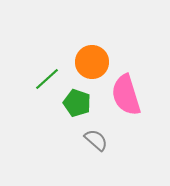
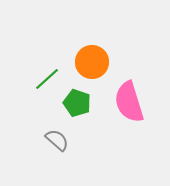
pink semicircle: moved 3 px right, 7 px down
gray semicircle: moved 39 px left
